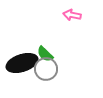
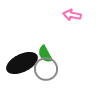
green semicircle: rotated 18 degrees clockwise
black ellipse: rotated 8 degrees counterclockwise
